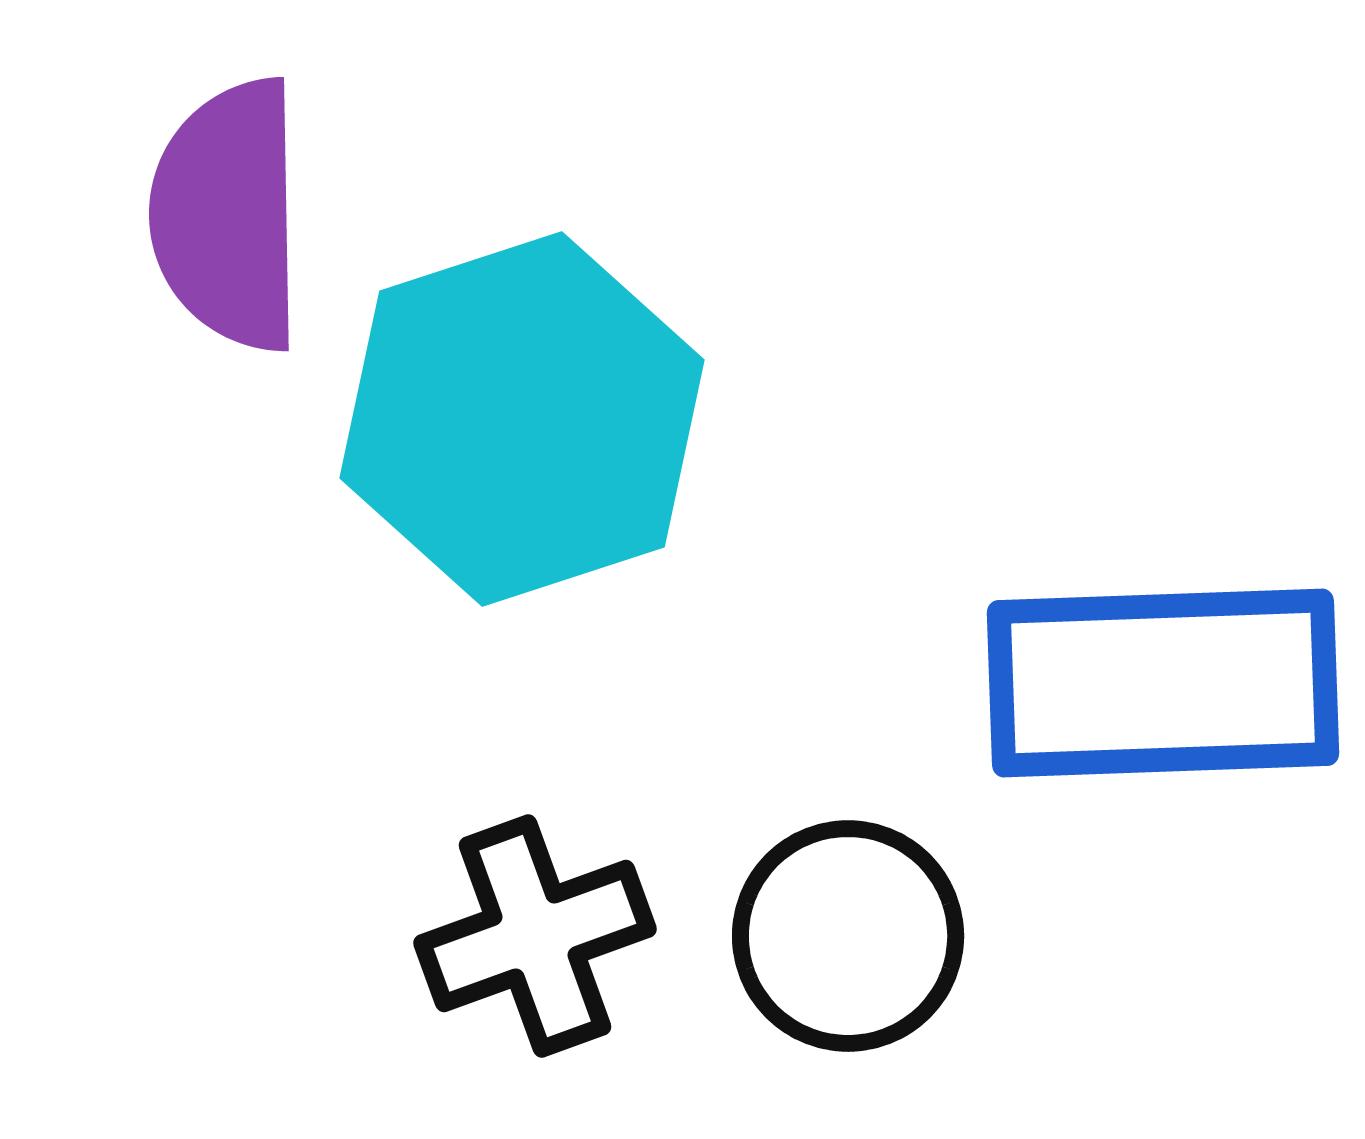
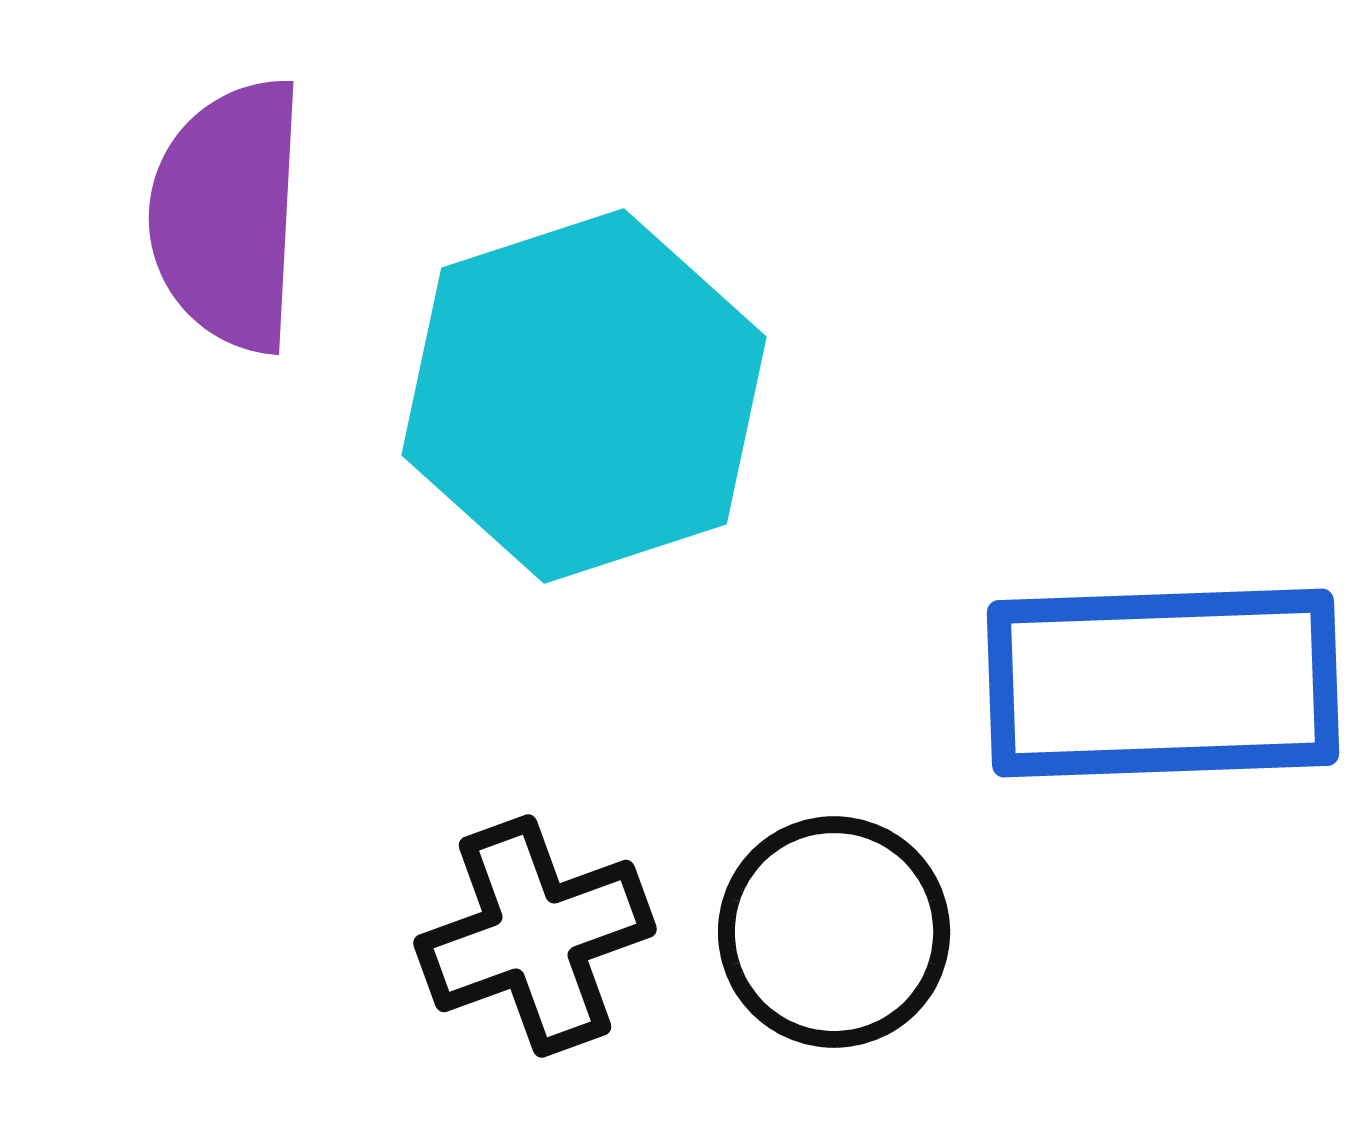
purple semicircle: rotated 4 degrees clockwise
cyan hexagon: moved 62 px right, 23 px up
black circle: moved 14 px left, 4 px up
